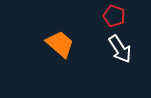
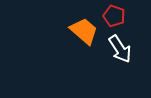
orange trapezoid: moved 24 px right, 13 px up
